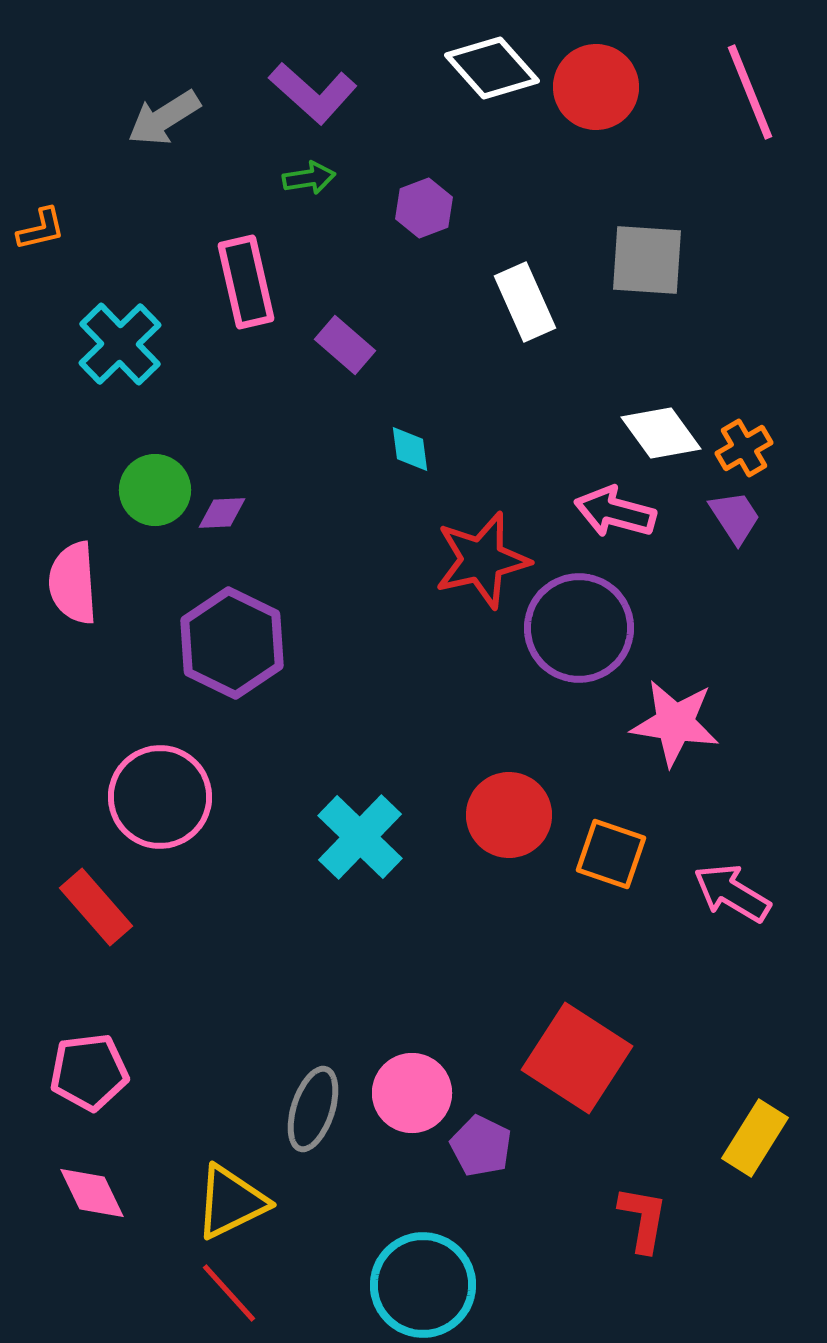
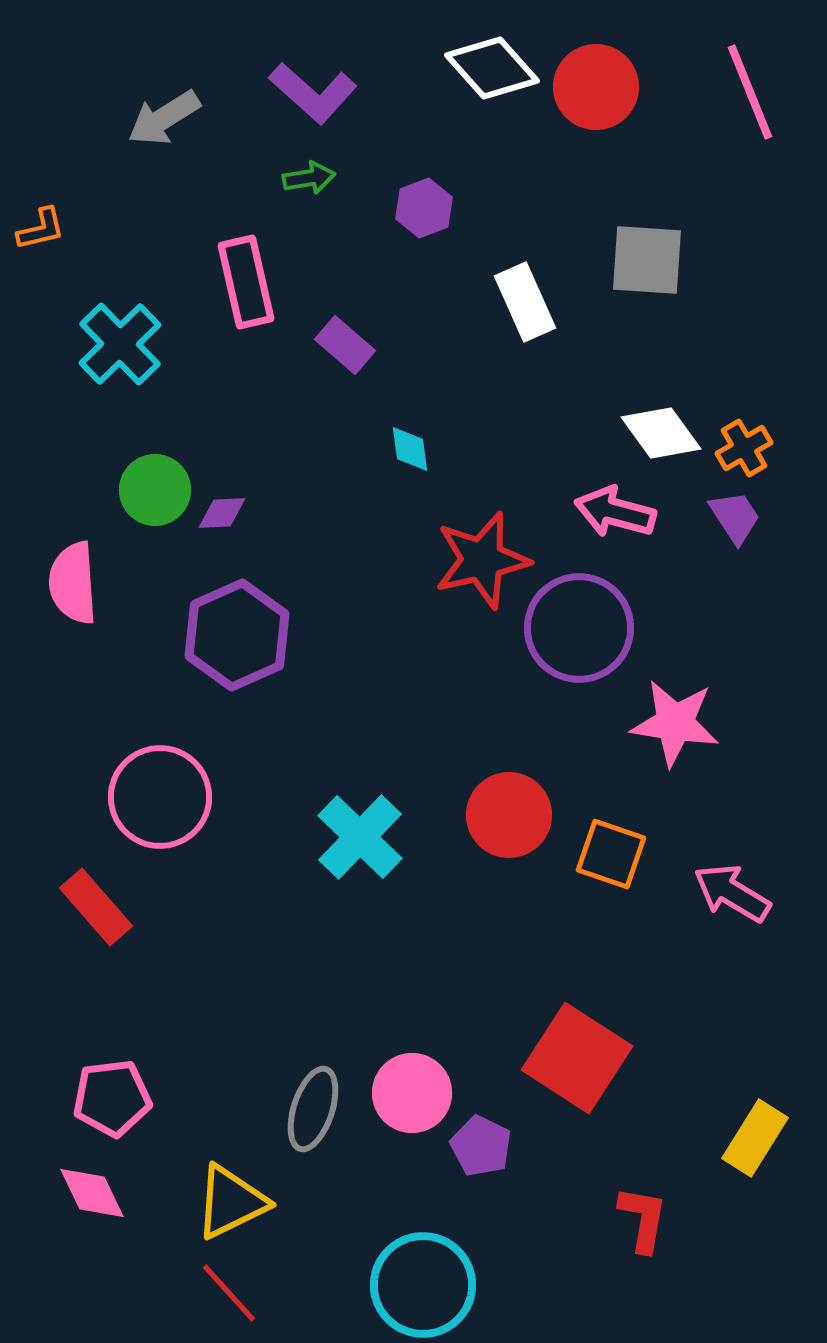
purple hexagon at (232, 643): moved 5 px right, 8 px up; rotated 10 degrees clockwise
pink pentagon at (89, 1072): moved 23 px right, 26 px down
